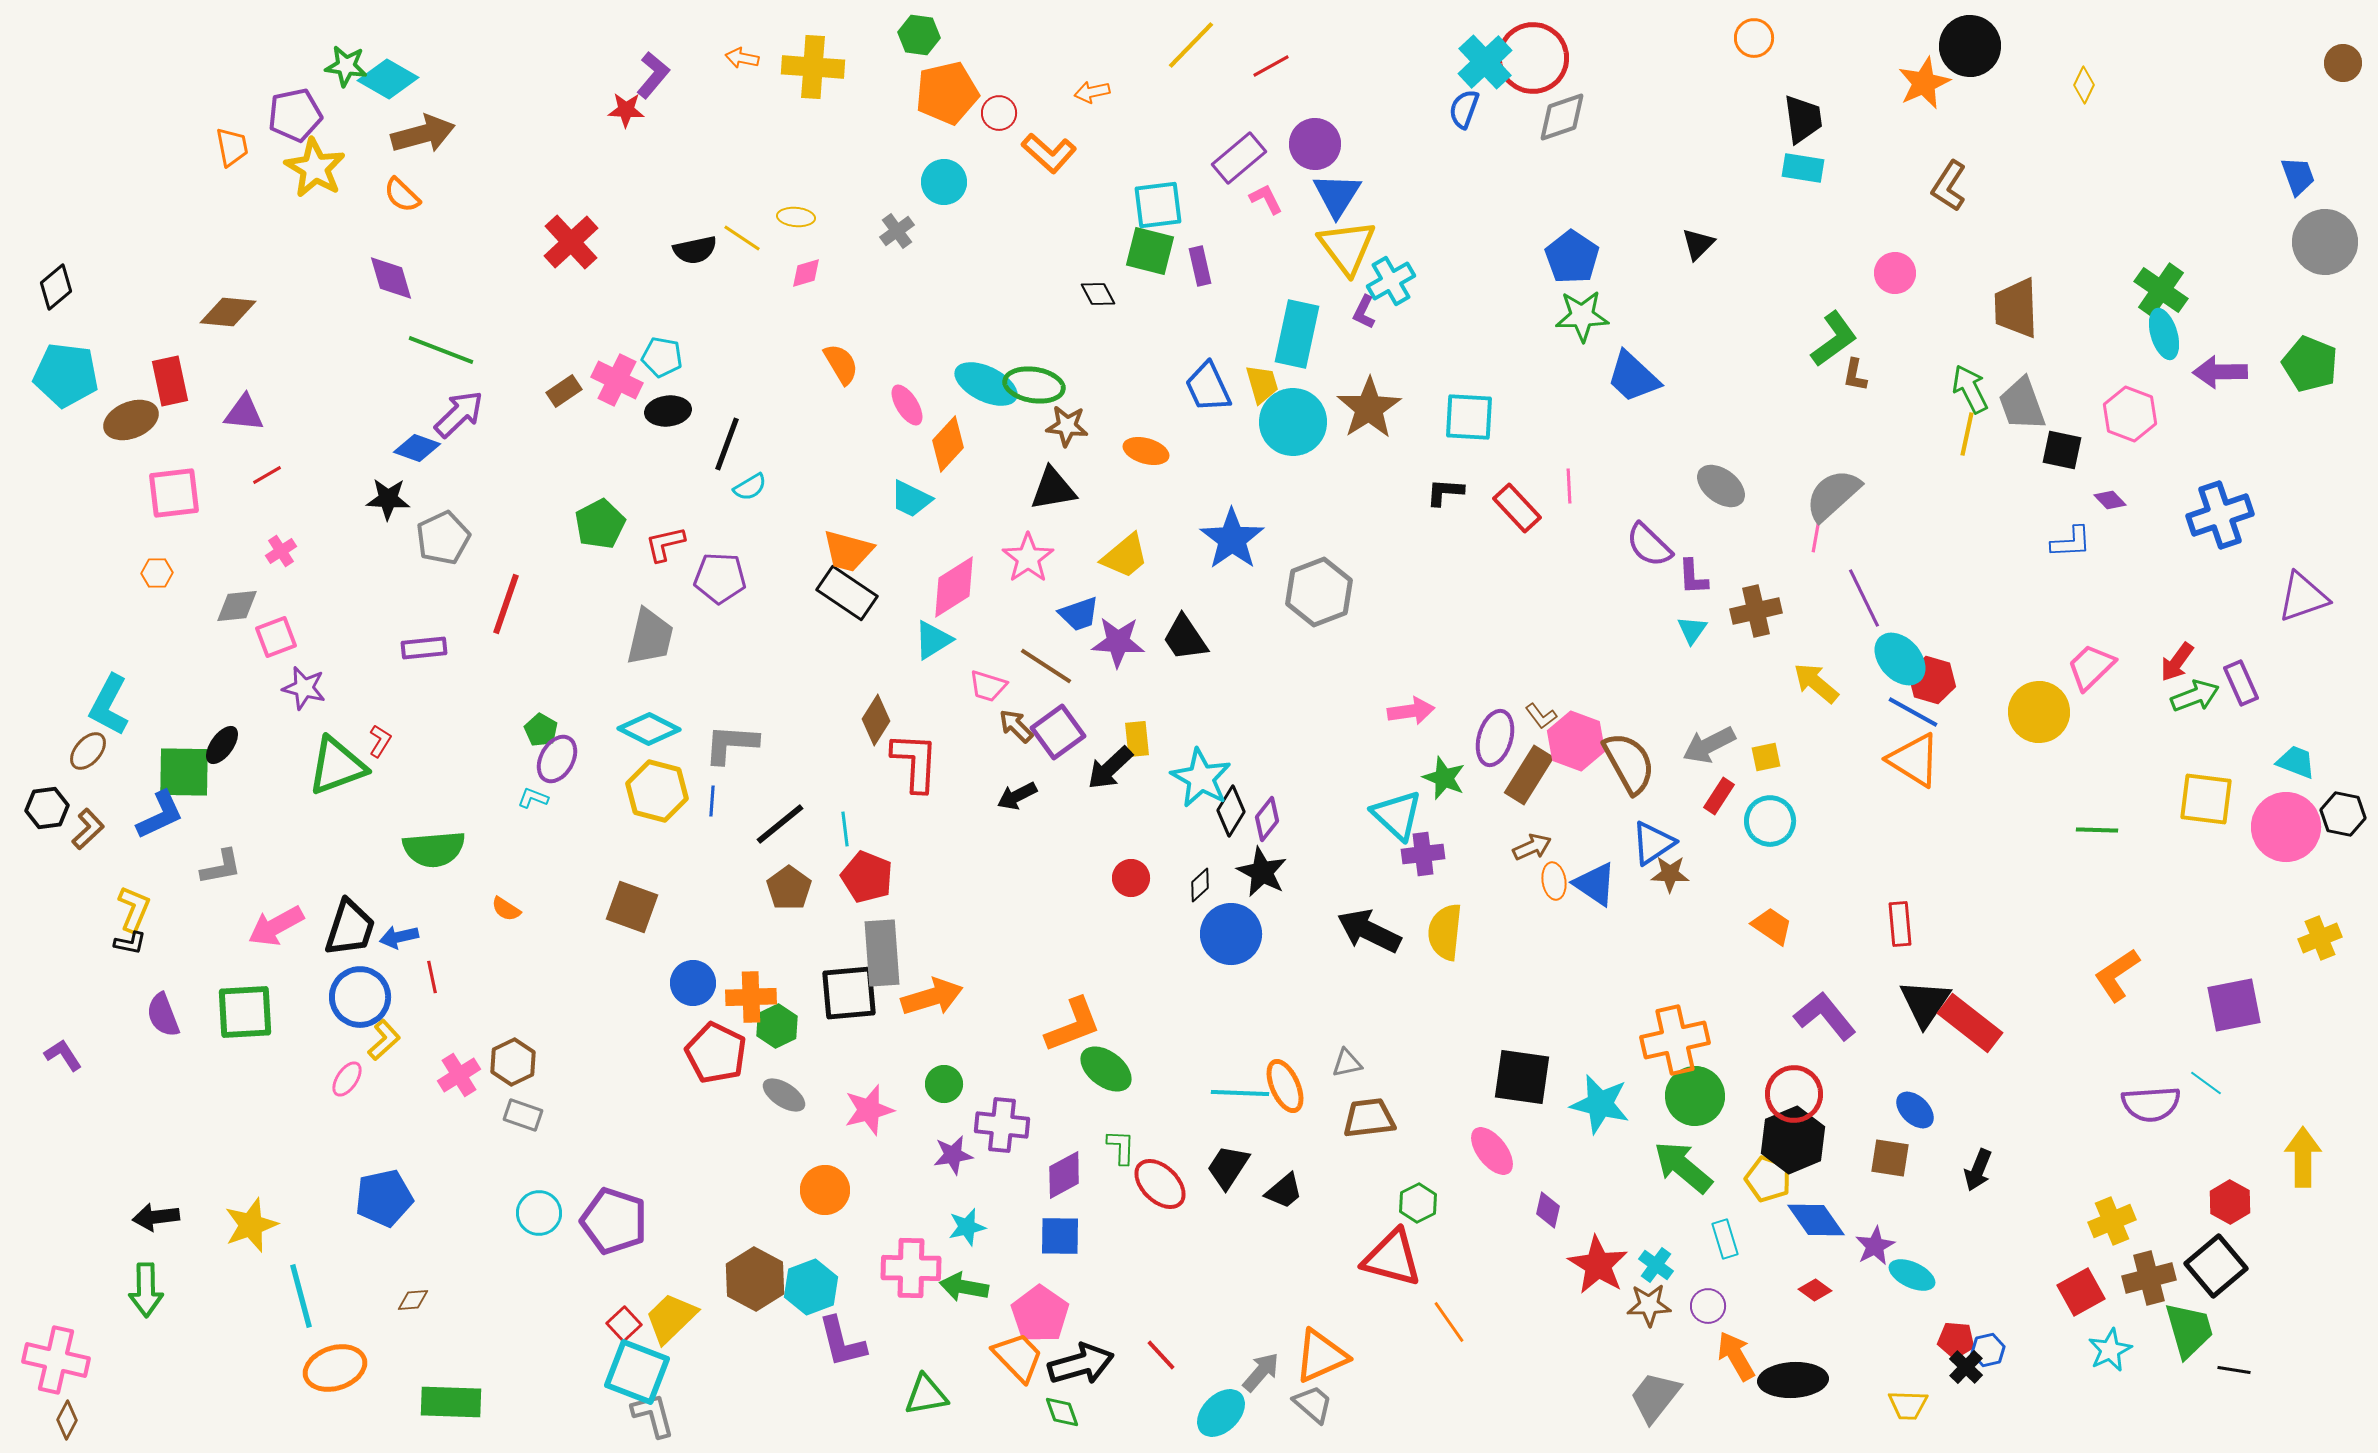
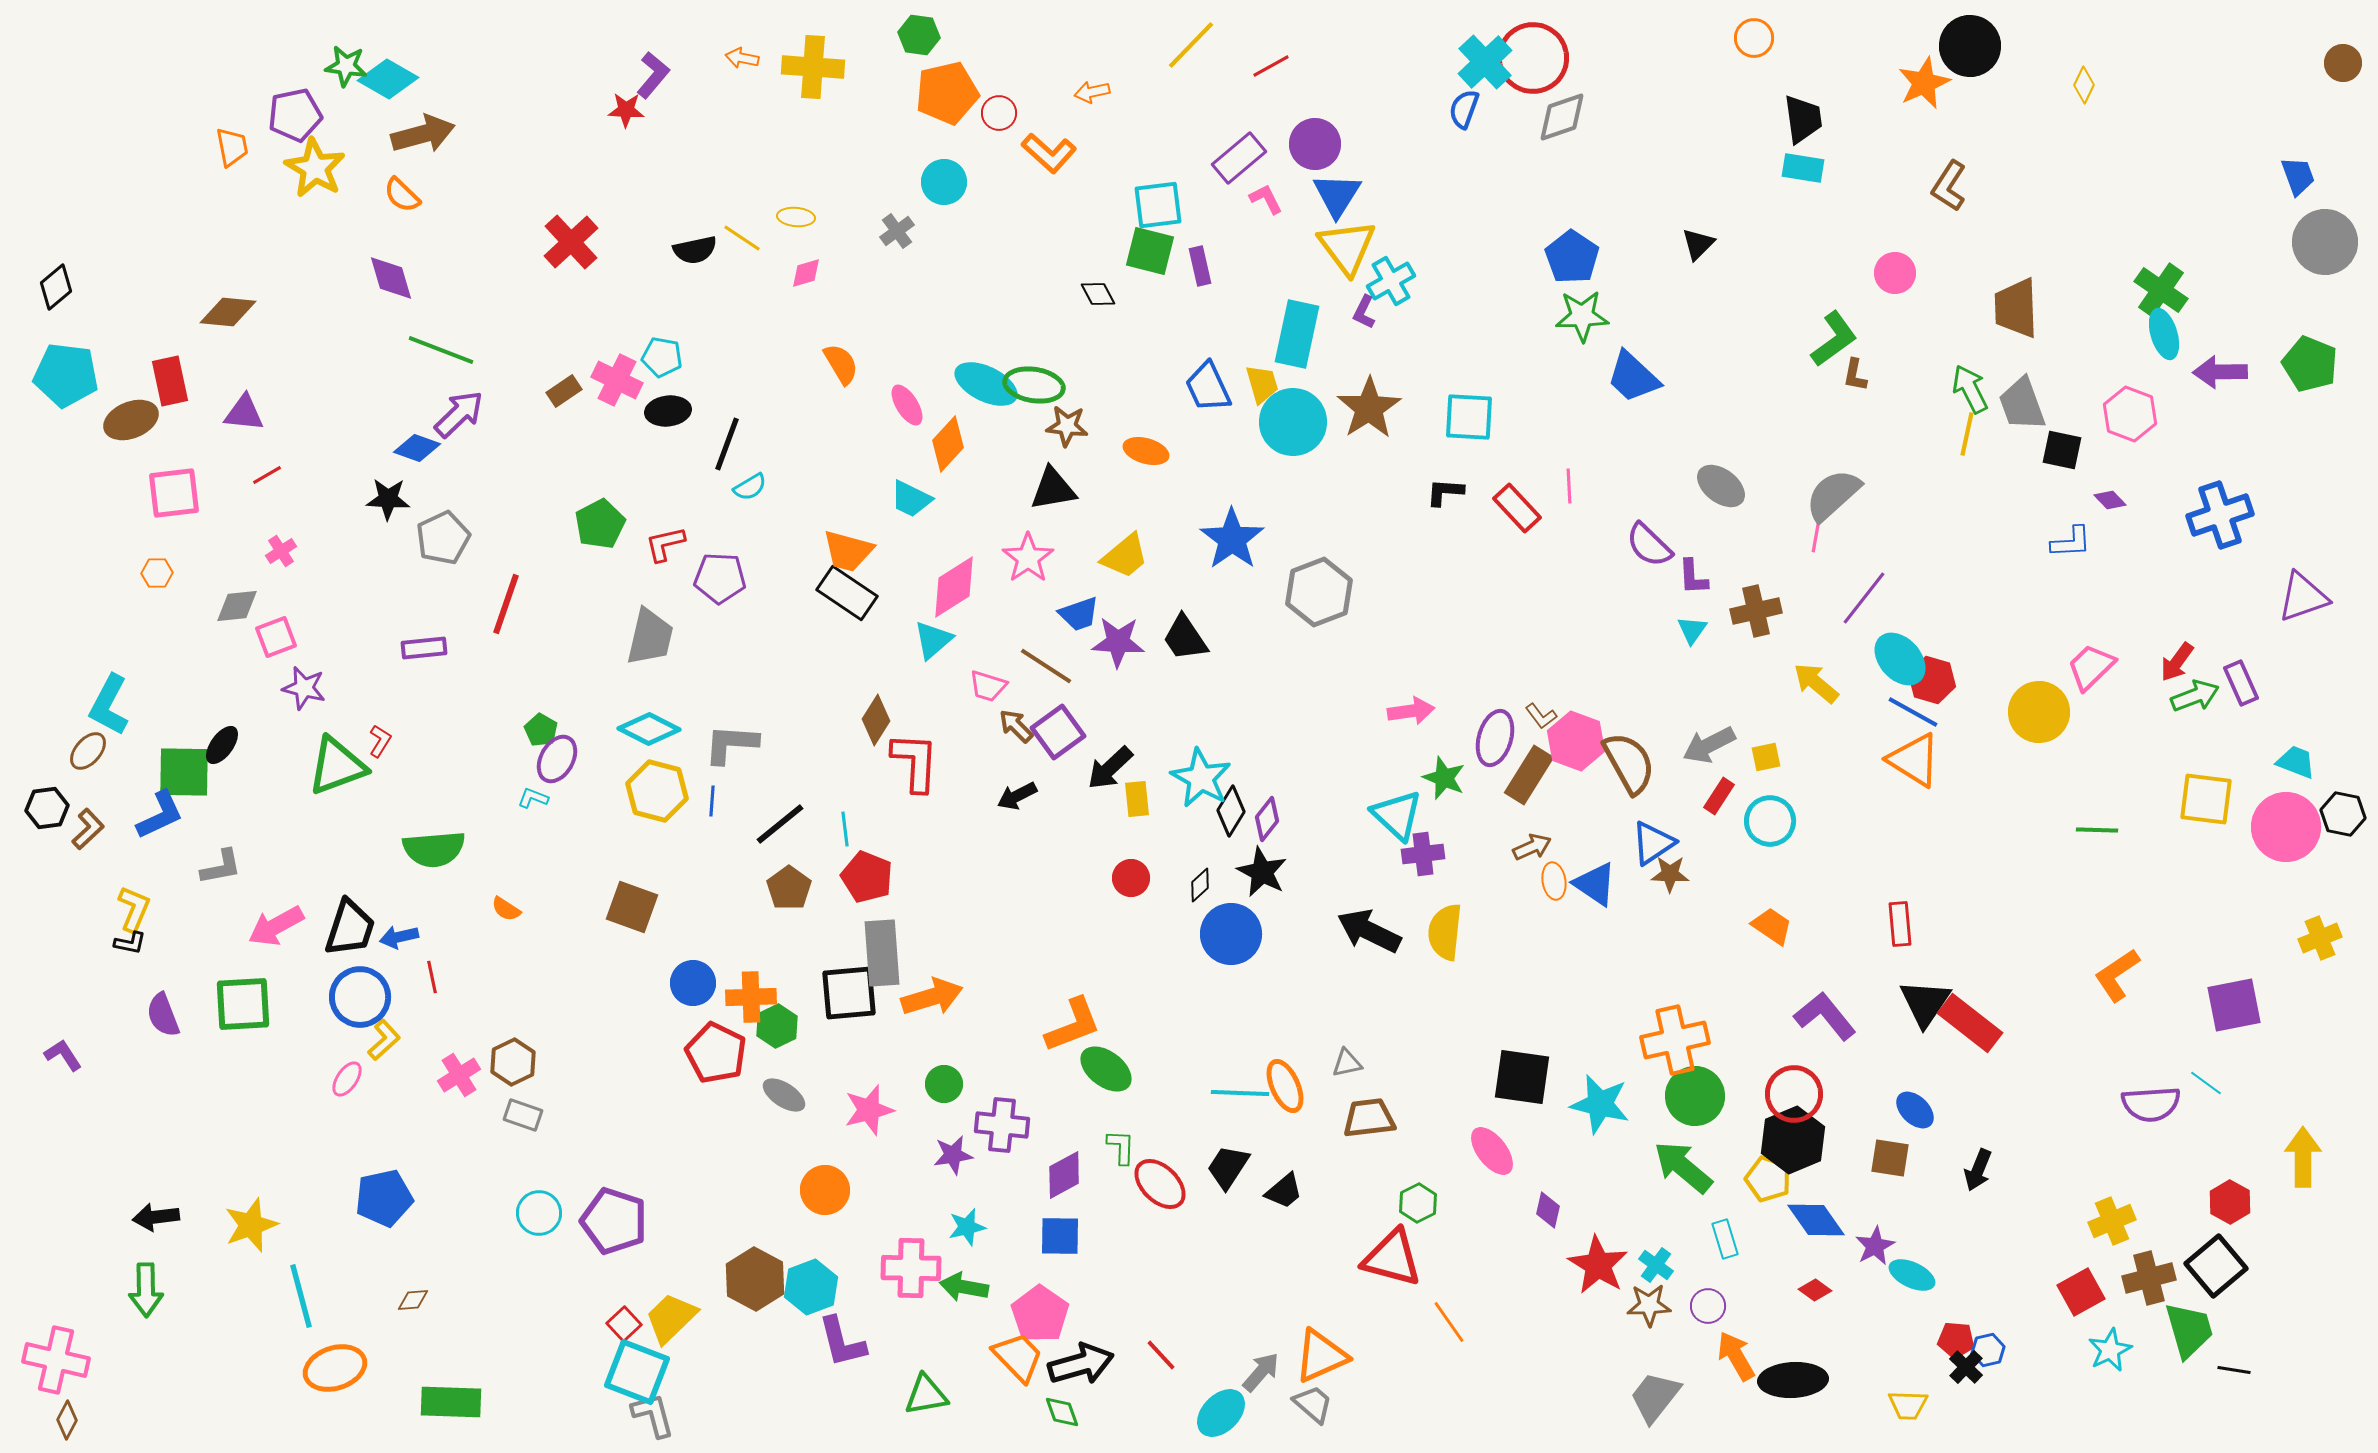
purple line at (1864, 598): rotated 64 degrees clockwise
cyan triangle at (933, 640): rotated 9 degrees counterclockwise
yellow rectangle at (1137, 739): moved 60 px down
green square at (245, 1012): moved 2 px left, 8 px up
